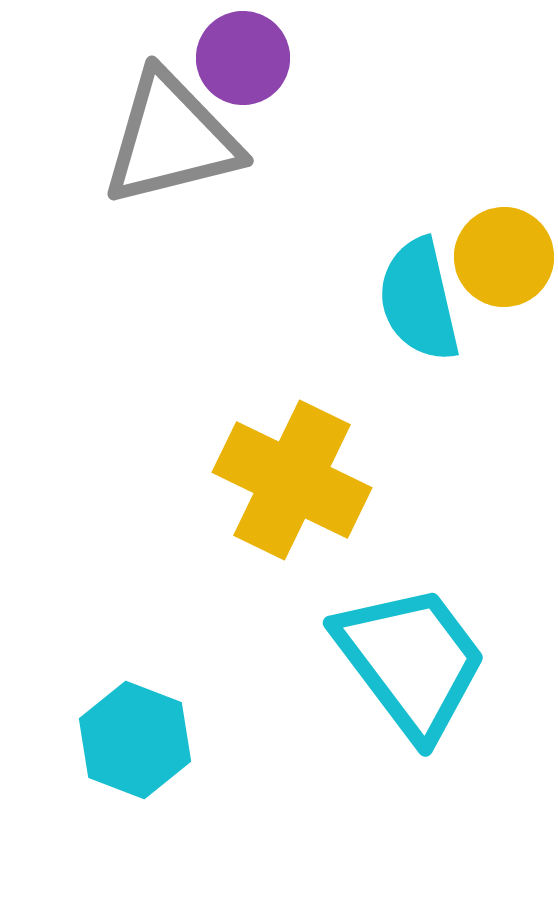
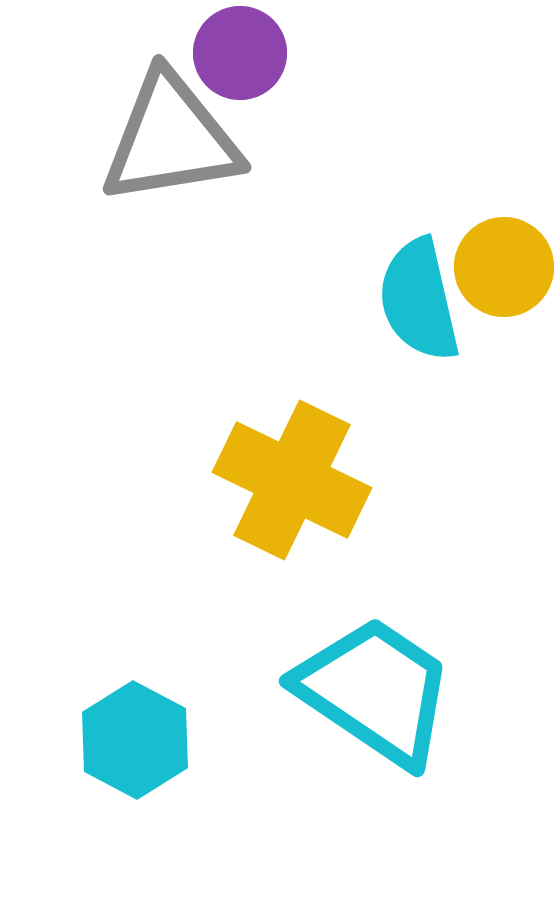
purple circle: moved 3 px left, 5 px up
gray triangle: rotated 5 degrees clockwise
yellow circle: moved 10 px down
cyan trapezoid: moved 36 px left, 30 px down; rotated 19 degrees counterclockwise
cyan hexagon: rotated 7 degrees clockwise
